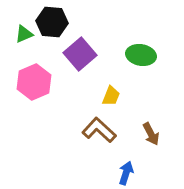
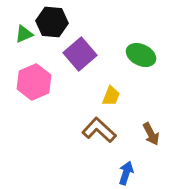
green ellipse: rotated 16 degrees clockwise
